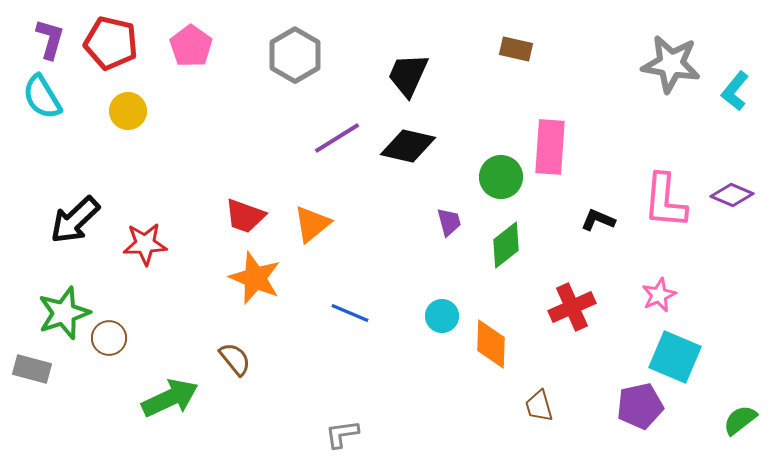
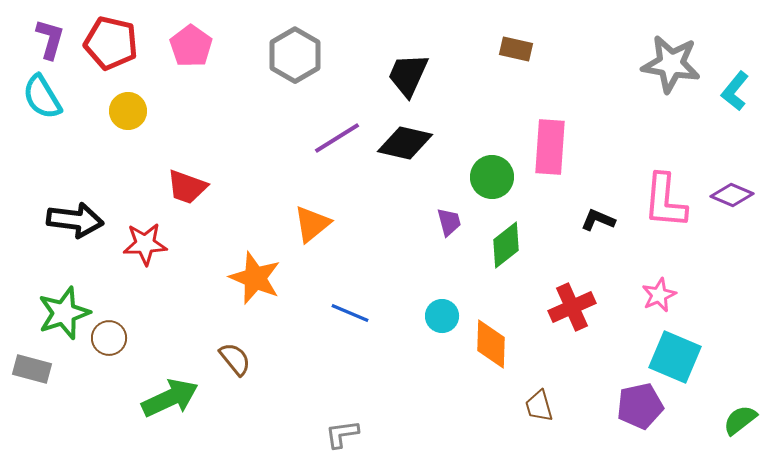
black diamond: moved 3 px left, 3 px up
green circle: moved 9 px left
red trapezoid: moved 58 px left, 29 px up
black arrow: rotated 130 degrees counterclockwise
